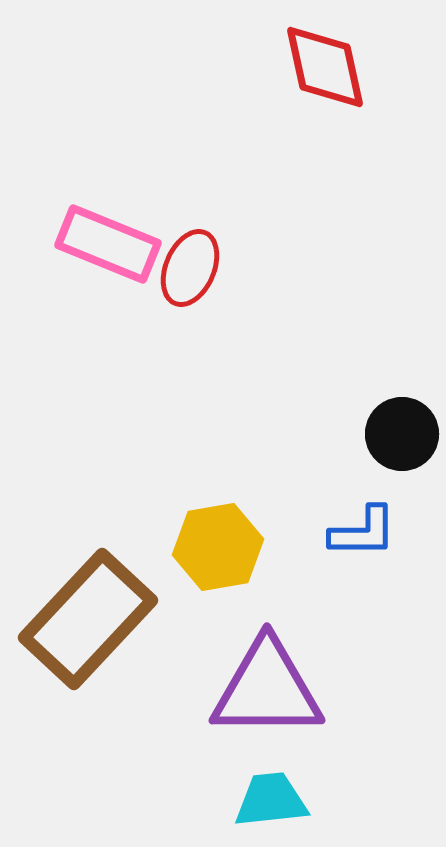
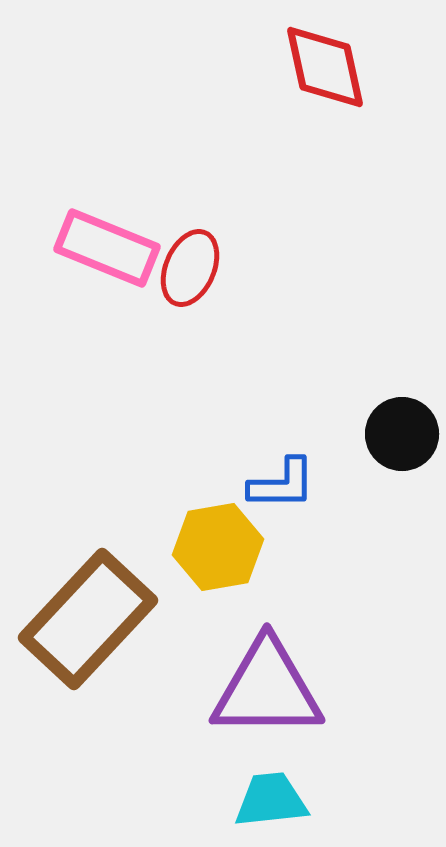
pink rectangle: moved 1 px left, 4 px down
blue L-shape: moved 81 px left, 48 px up
